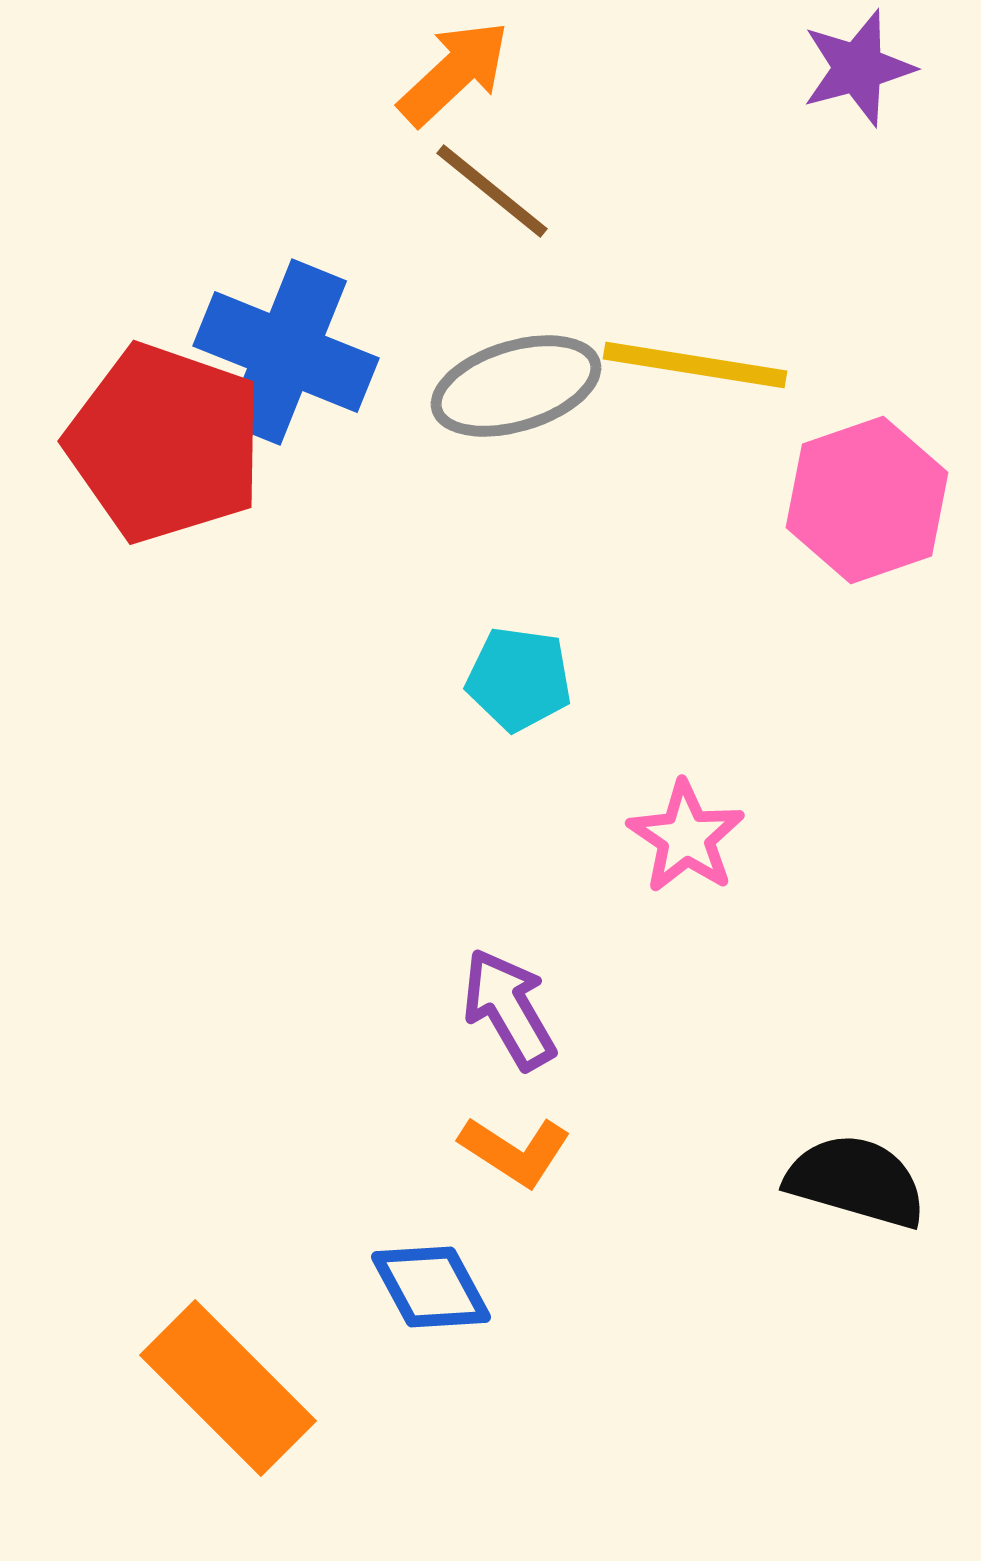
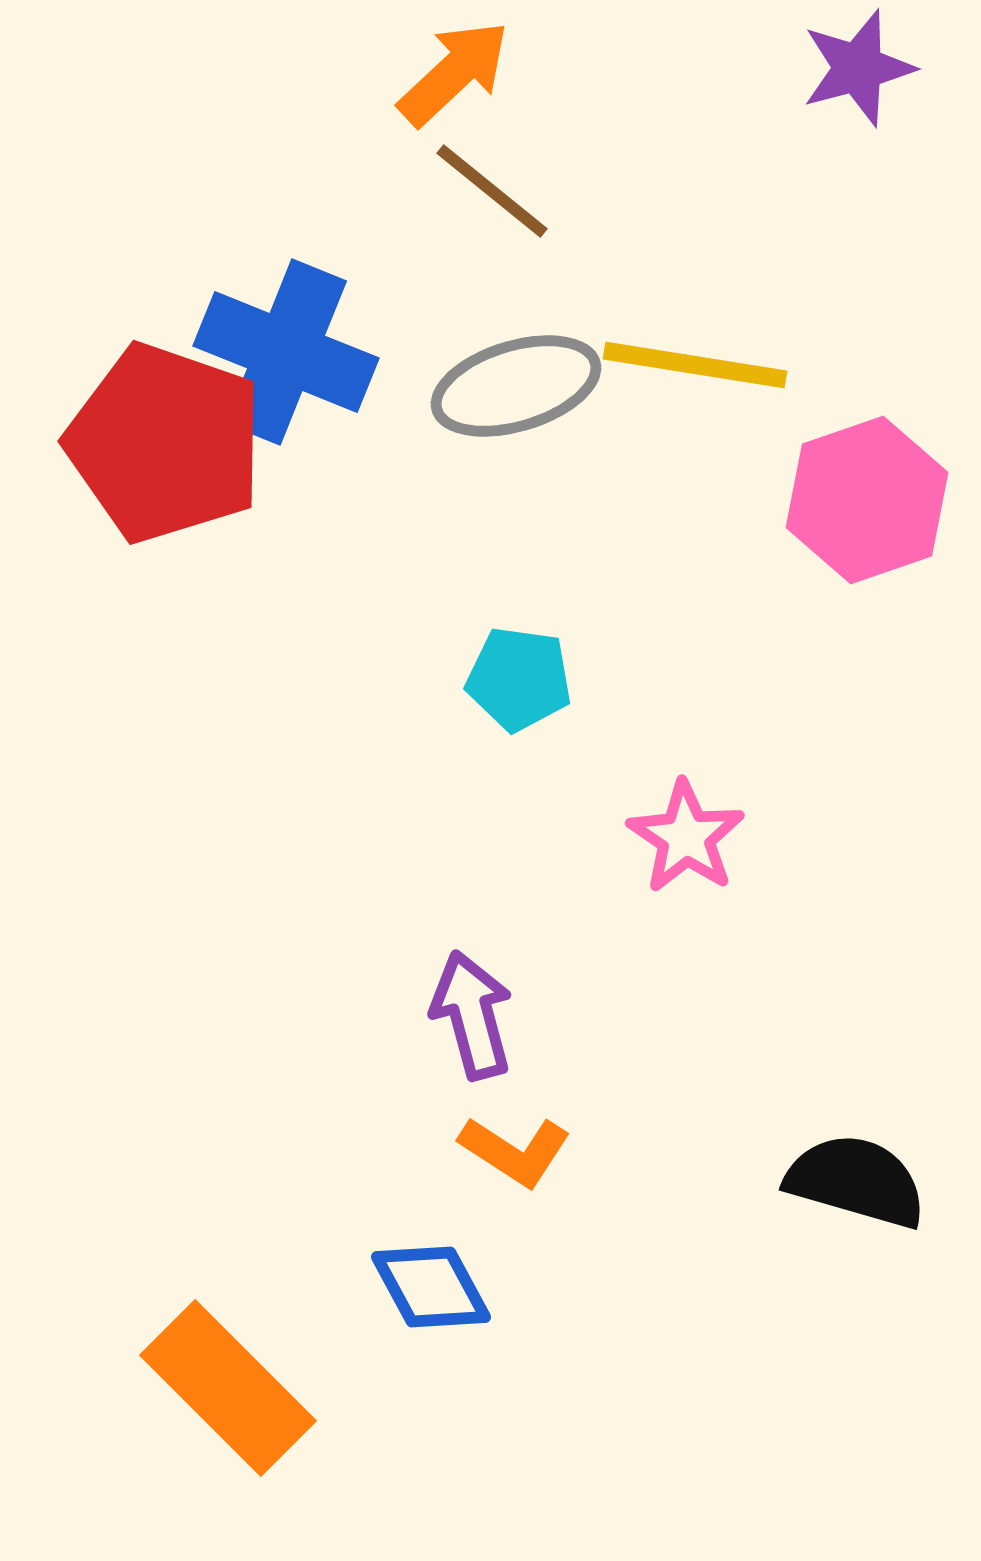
purple arrow: moved 37 px left, 6 px down; rotated 15 degrees clockwise
